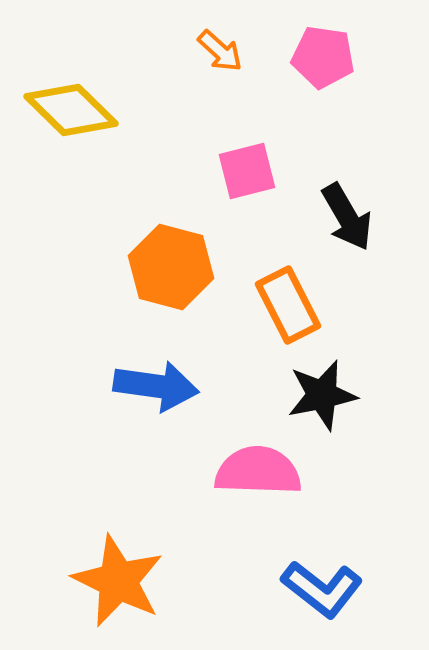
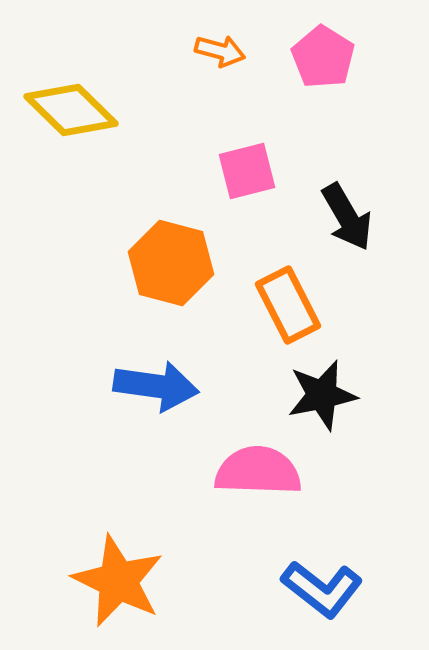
orange arrow: rotated 27 degrees counterclockwise
pink pentagon: rotated 24 degrees clockwise
orange hexagon: moved 4 px up
